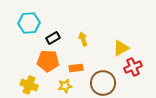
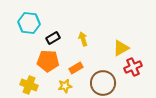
cyan hexagon: rotated 10 degrees clockwise
orange rectangle: rotated 24 degrees counterclockwise
